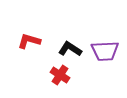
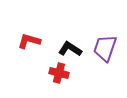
purple trapezoid: moved 3 px up; rotated 112 degrees clockwise
red cross: moved 1 px left, 2 px up; rotated 18 degrees counterclockwise
